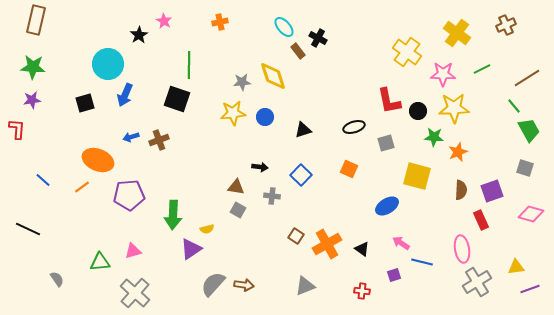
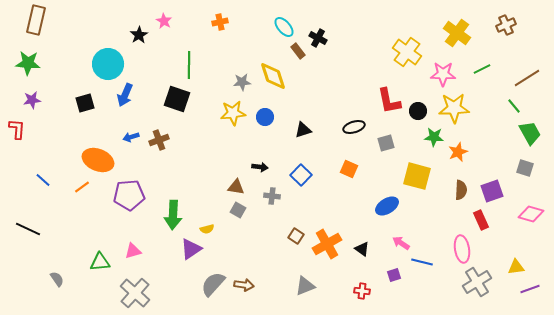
green star at (33, 67): moved 5 px left, 4 px up
green trapezoid at (529, 130): moved 1 px right, 3 px down
